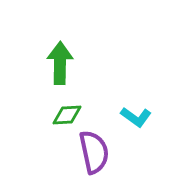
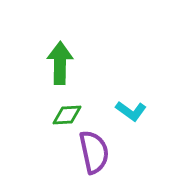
cyan L-shape: moved 5 px left, 6 px up
